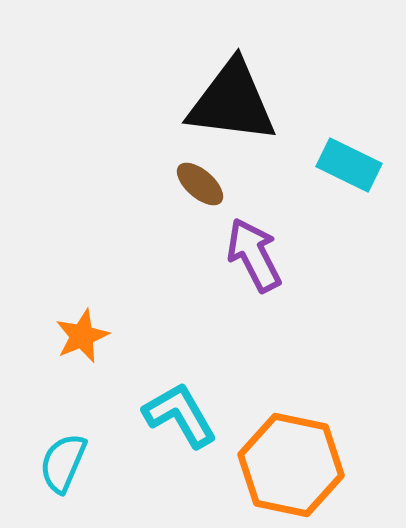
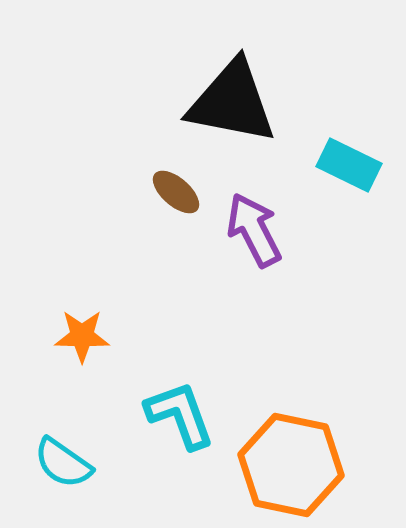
black triangle: rotated 4 degrees clockwise
brown ellipse: moved 24 px left, 8 px down
purple arrow: moved 25 px up
orange star: rotated 24 degrees clockwise
cyan L-shape: rotated 10 degrees clockwise
cyan semicircle: rotated 78 degrees counterclockwise
